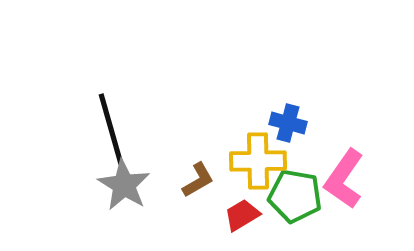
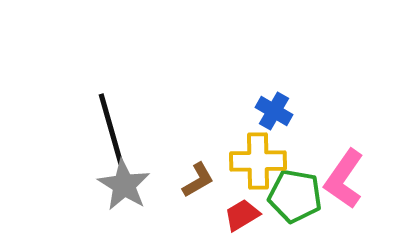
blue cross: moved 14 px left, 12 px up; rotated 15 degrees clockwise
